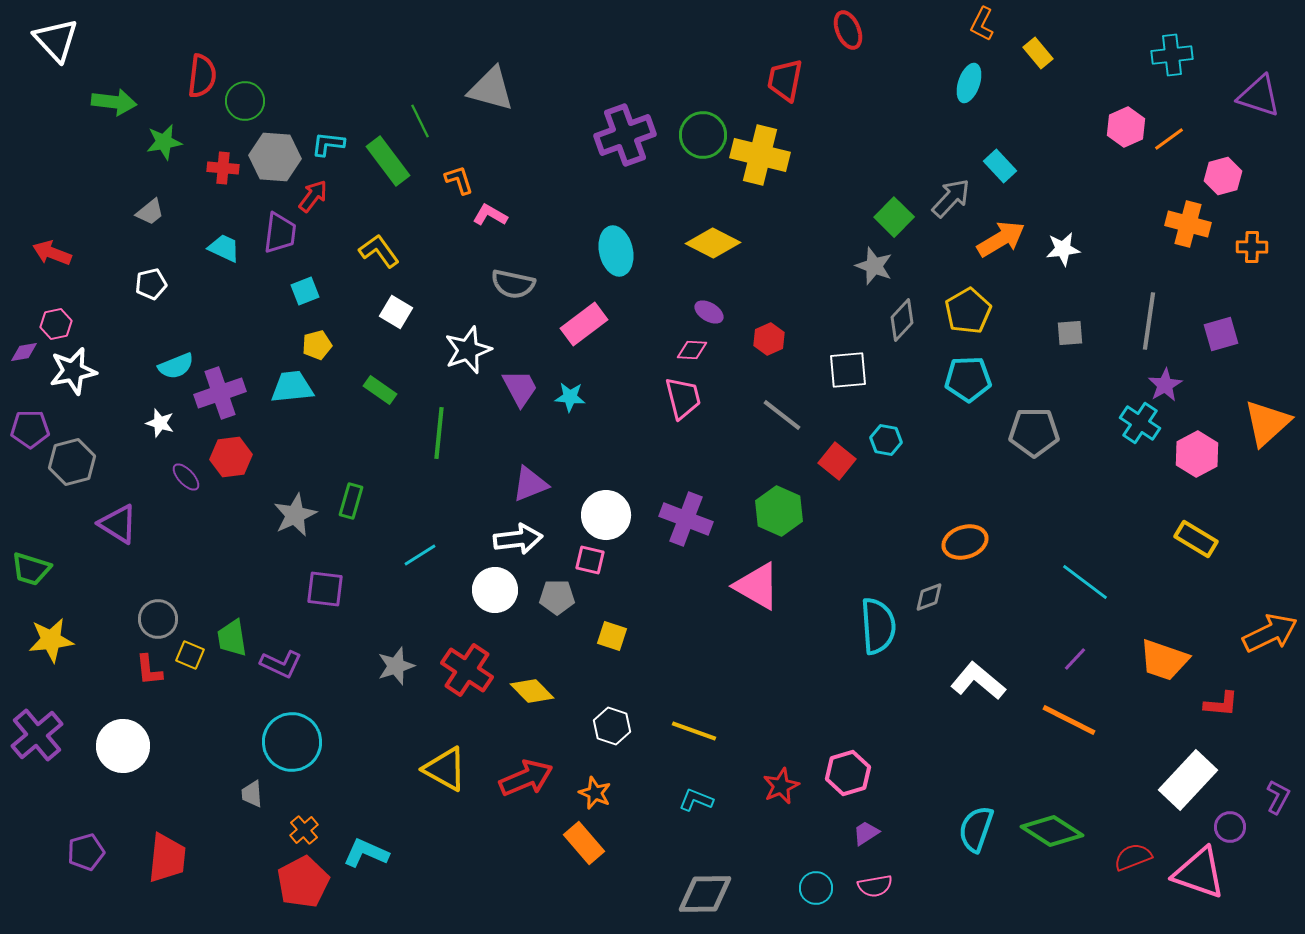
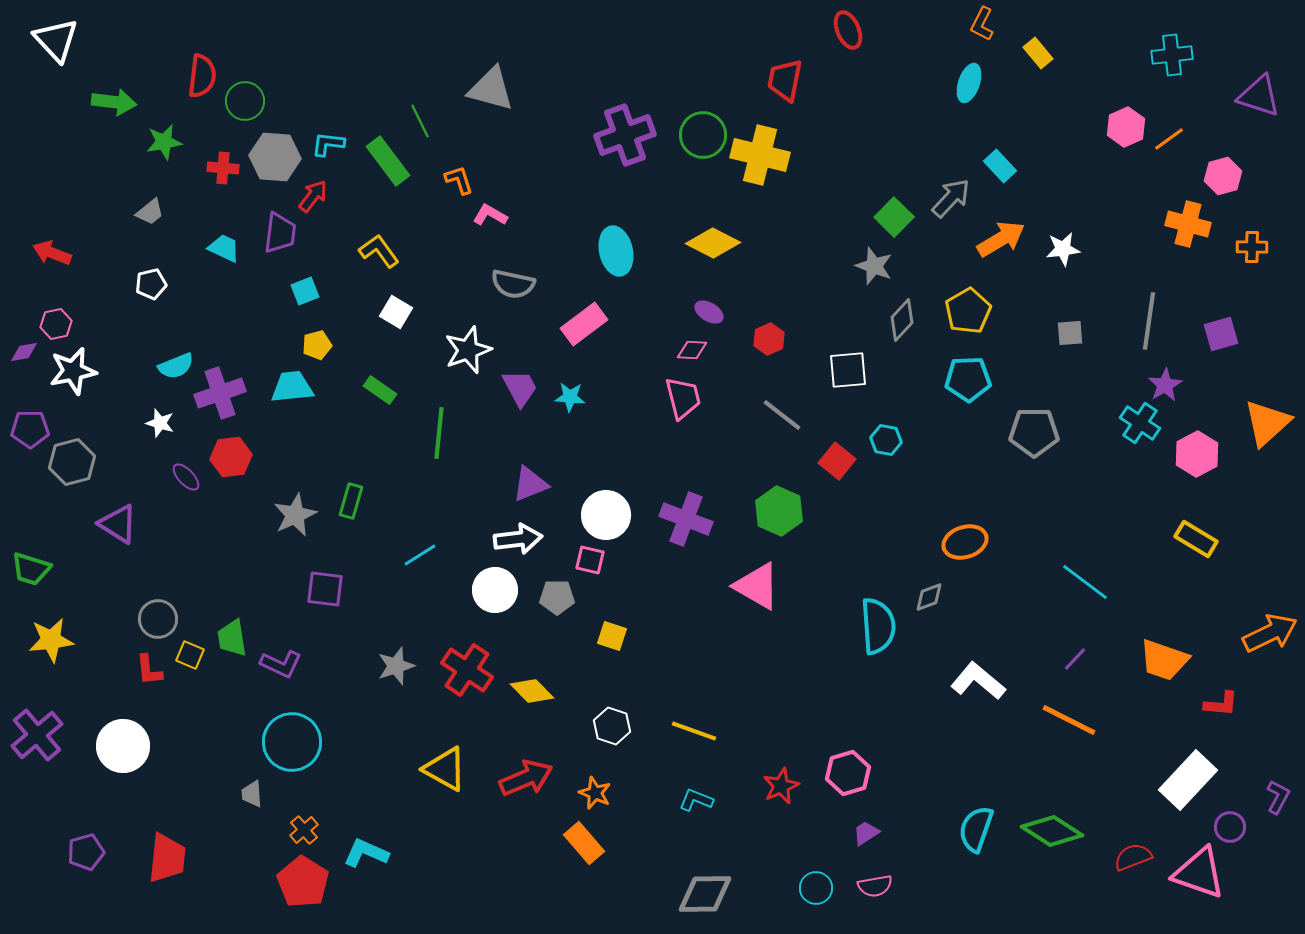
red pentagon at (303, 882): rotated 12 degrees counterclockwise
